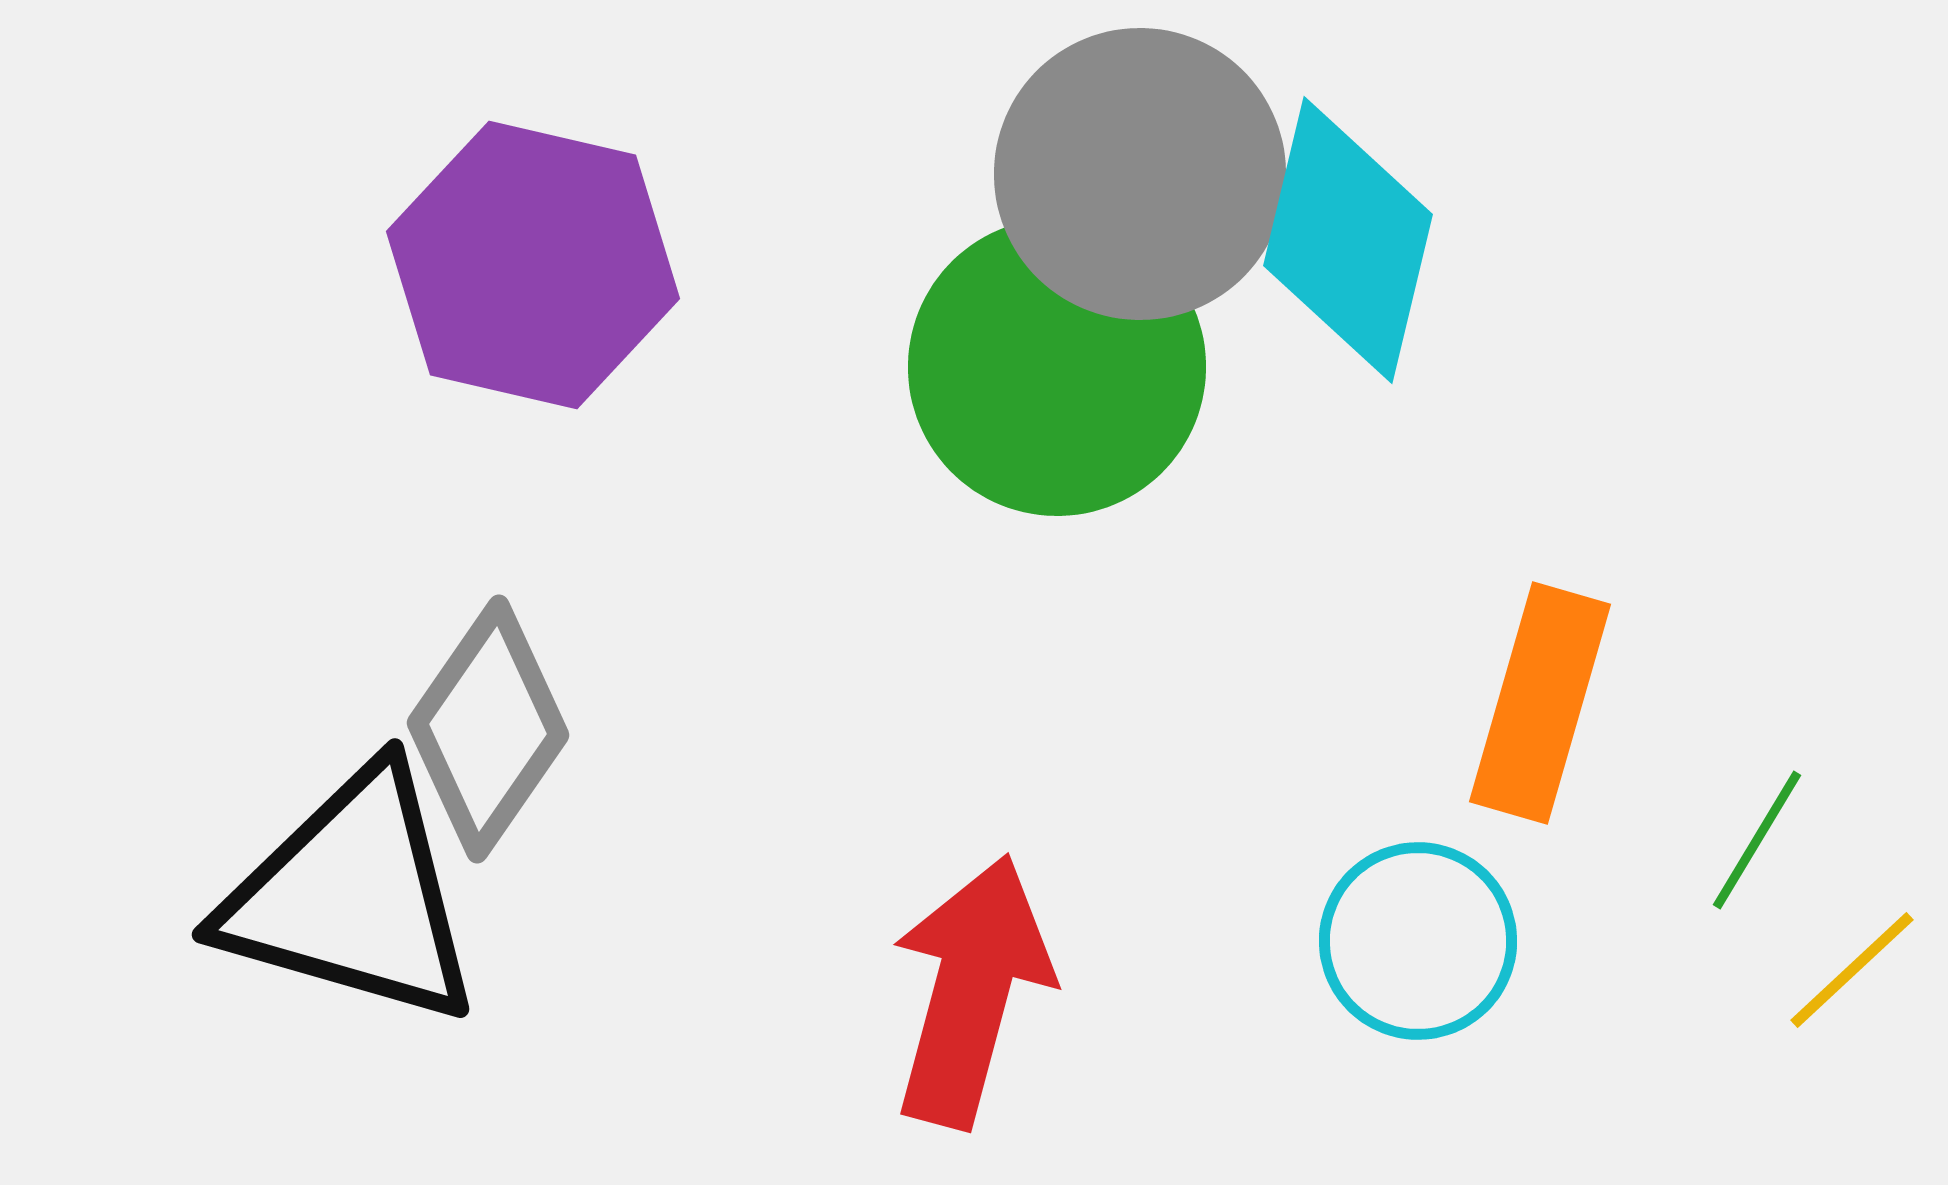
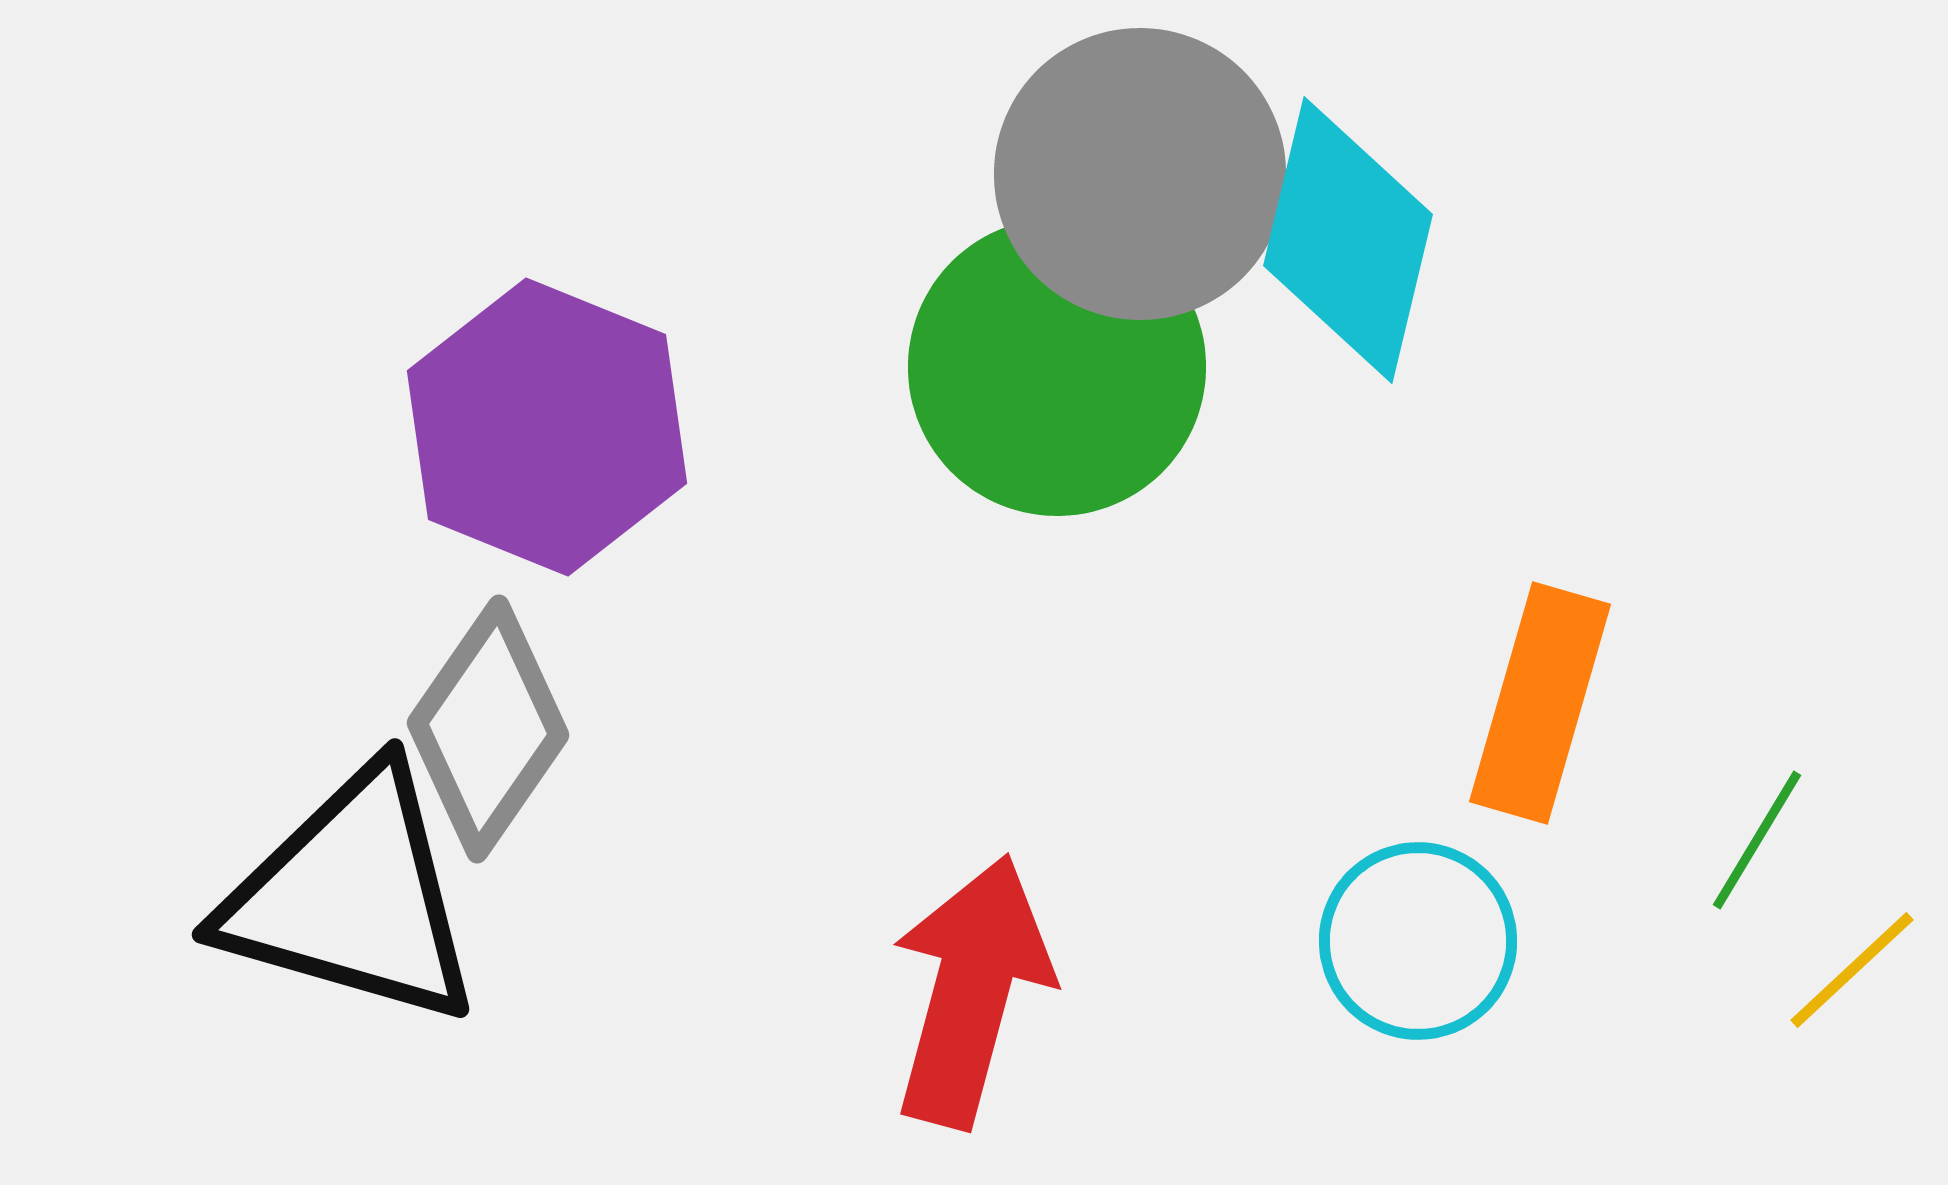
purple hexagon: moved 14 px right, 162 px down; rotated 9 degrees clockwise
